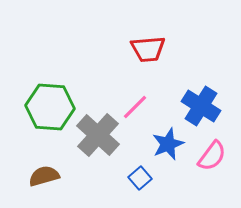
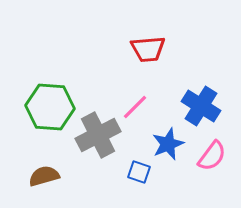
gray cross: rotated 21 degrees clockwise
blue square: moved 1 px left, 6 px up; rotated 30 degrees counterclockwise
